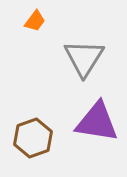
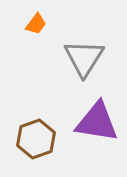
orange trapezoid: moved 1 px right, 3 px down
brown hexagon: moved 3 px right, 1 px down
